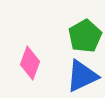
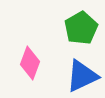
green pentagon: moved 4 px left, 8 px up
